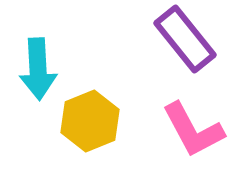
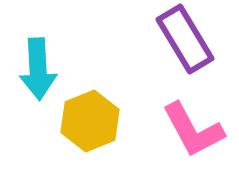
purple rectangle: rotated 8 degrees clockwise
